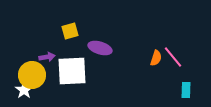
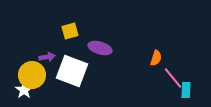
pink line: moved 21 px down
white square: rotated 24 degrees clockwise
